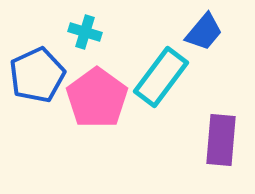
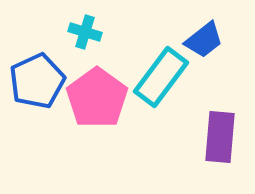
blue trapezoid: moved 8 px down; rotated 12 degrees clockwise
blue pentagon: moved 6 px down
purple rectangle: moved 1 px left, 3 px up
